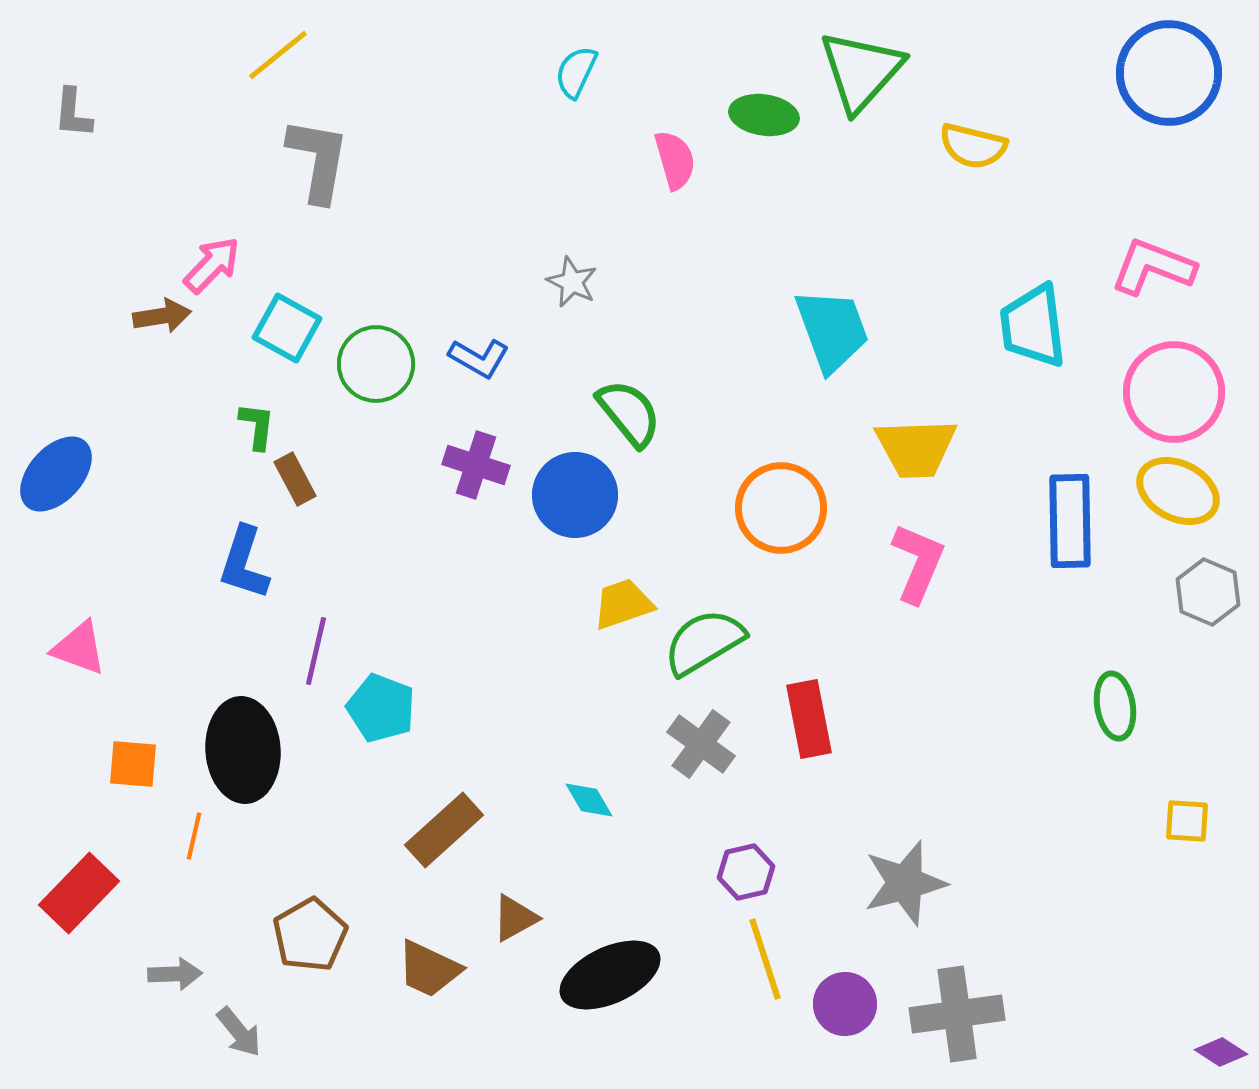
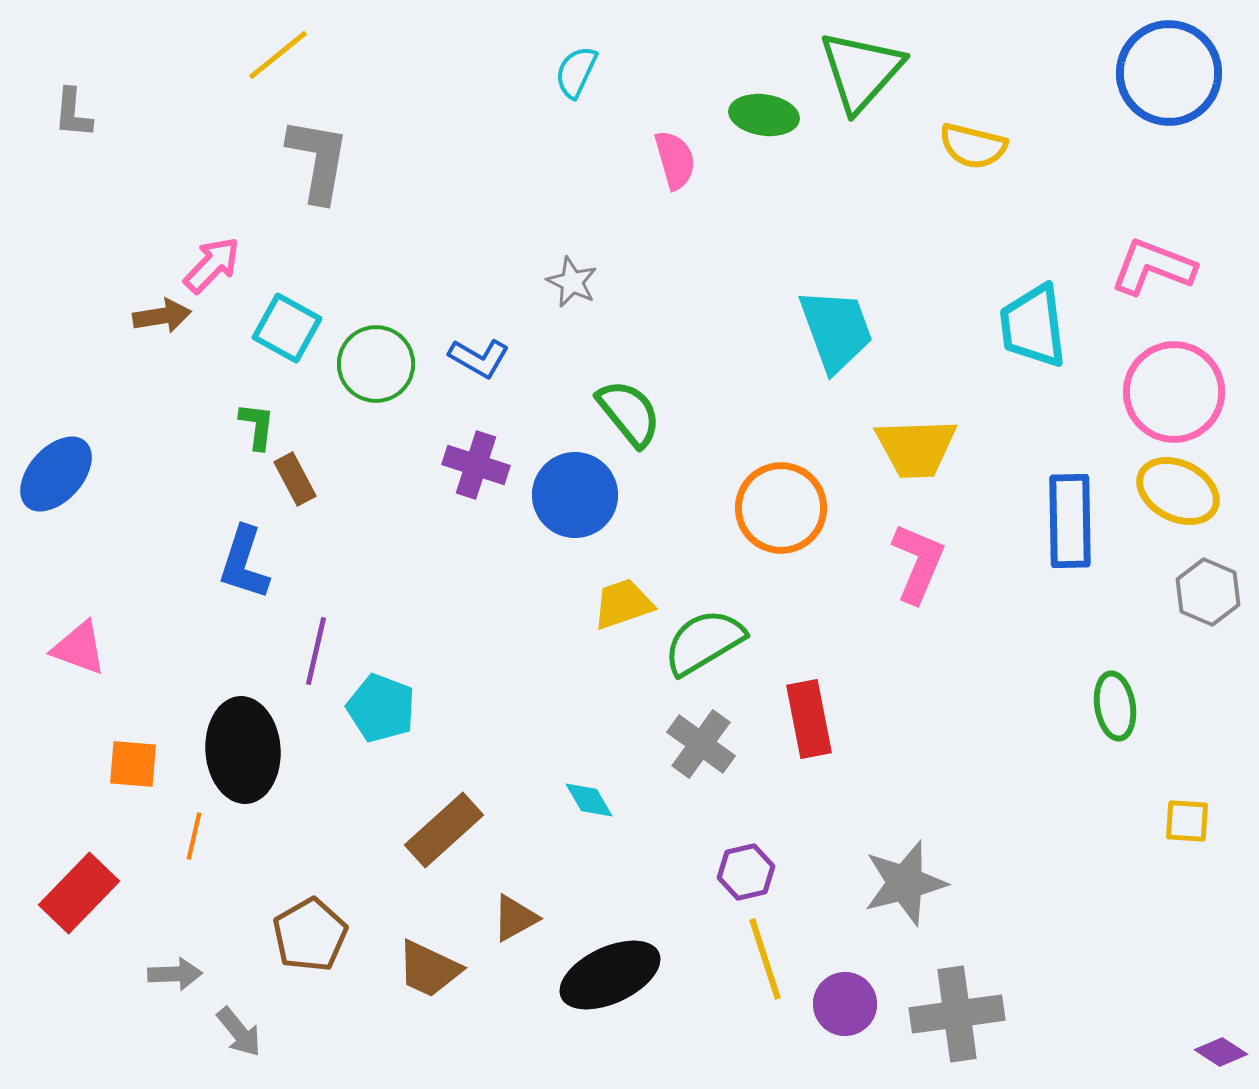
cyan trapezoid at (832, 330): moved 4 px right
